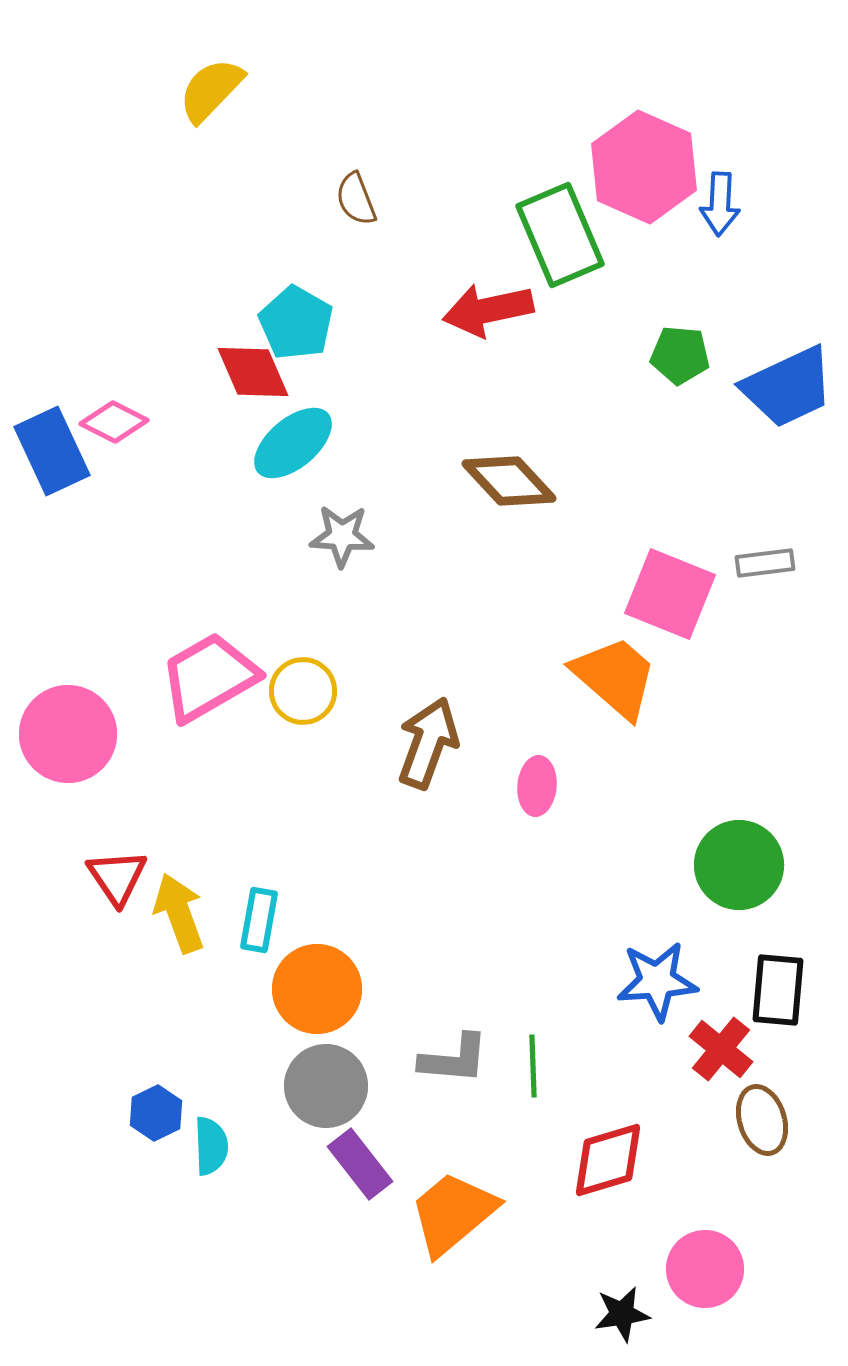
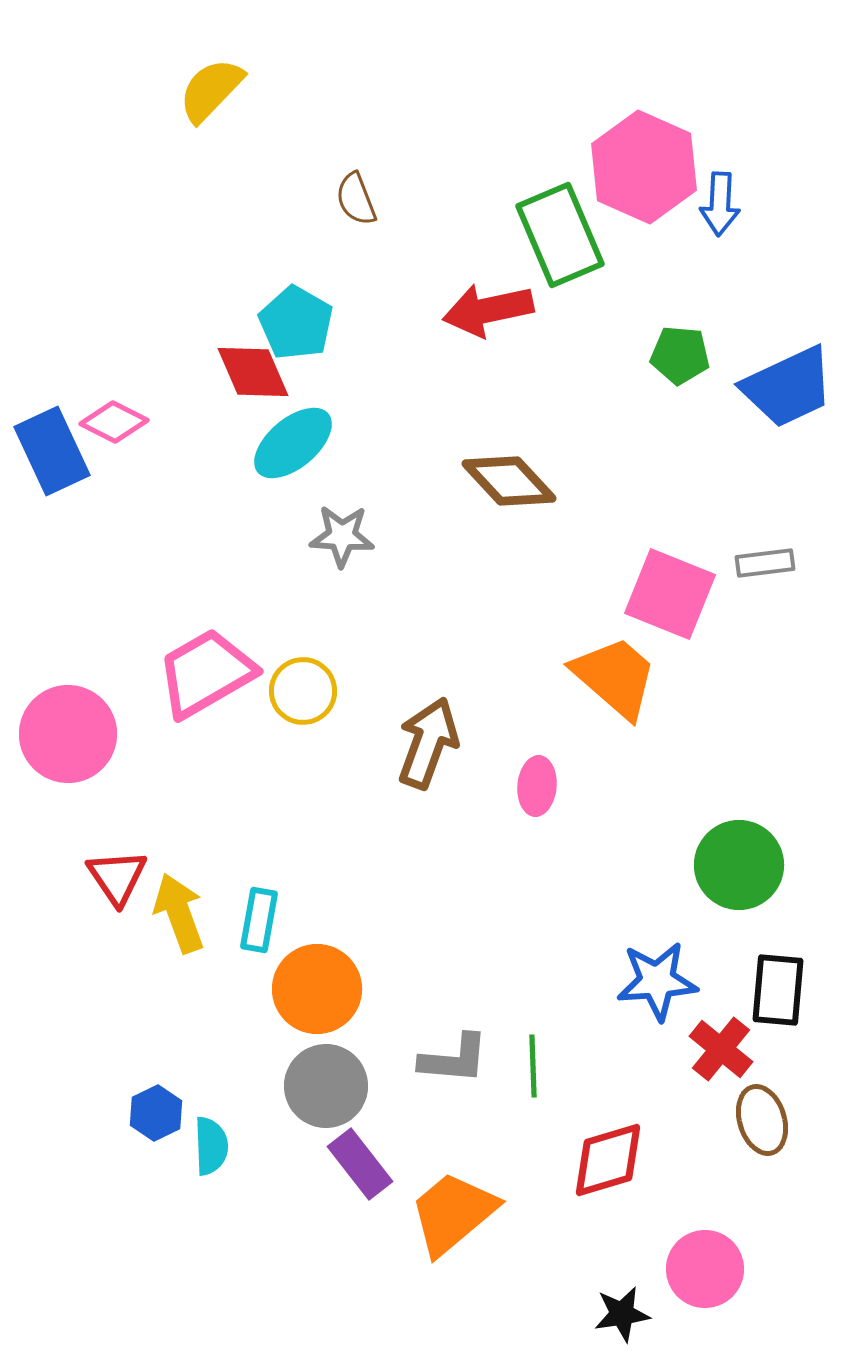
pink trapezoid at (209, 677): moved 3 px left, 4 px up
